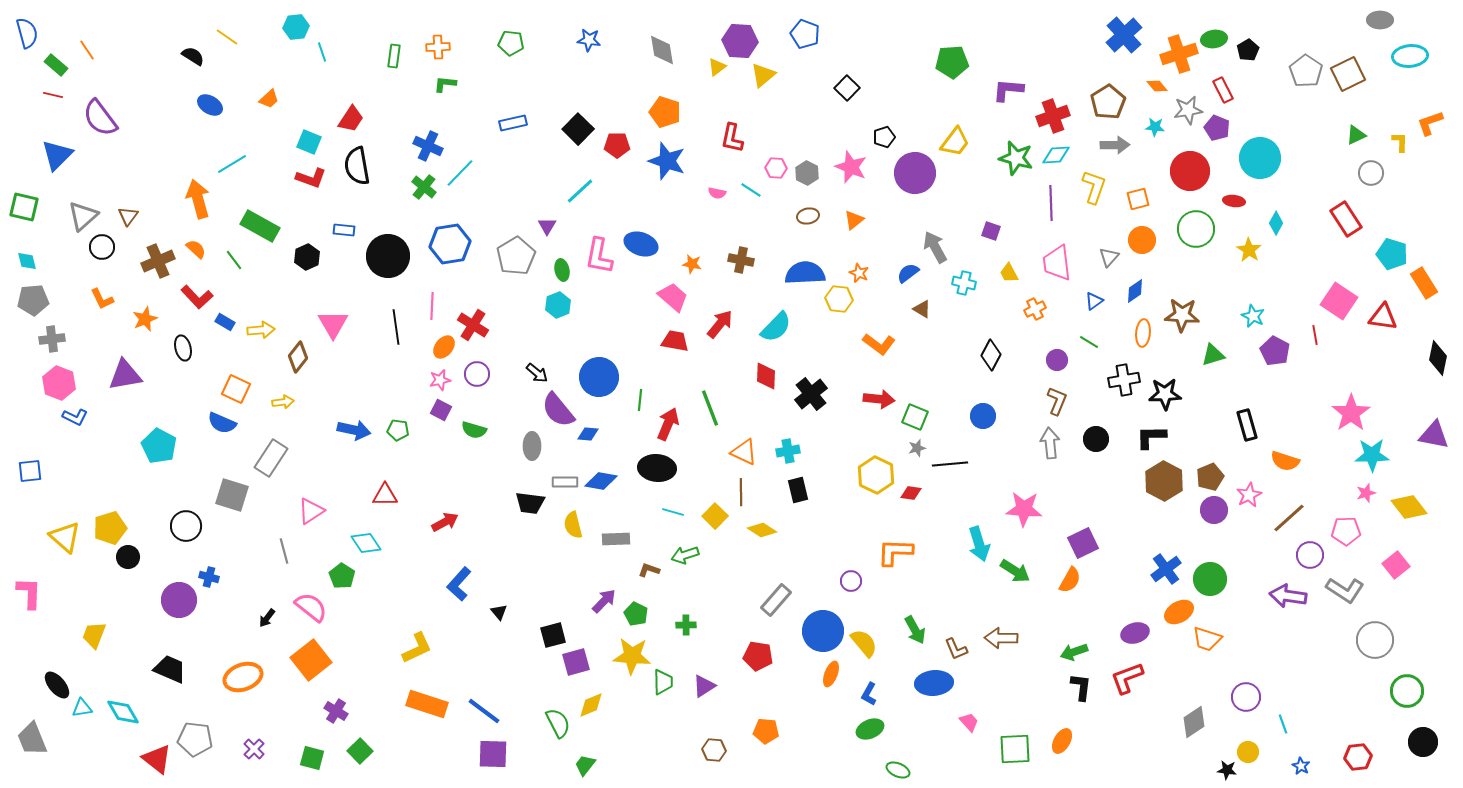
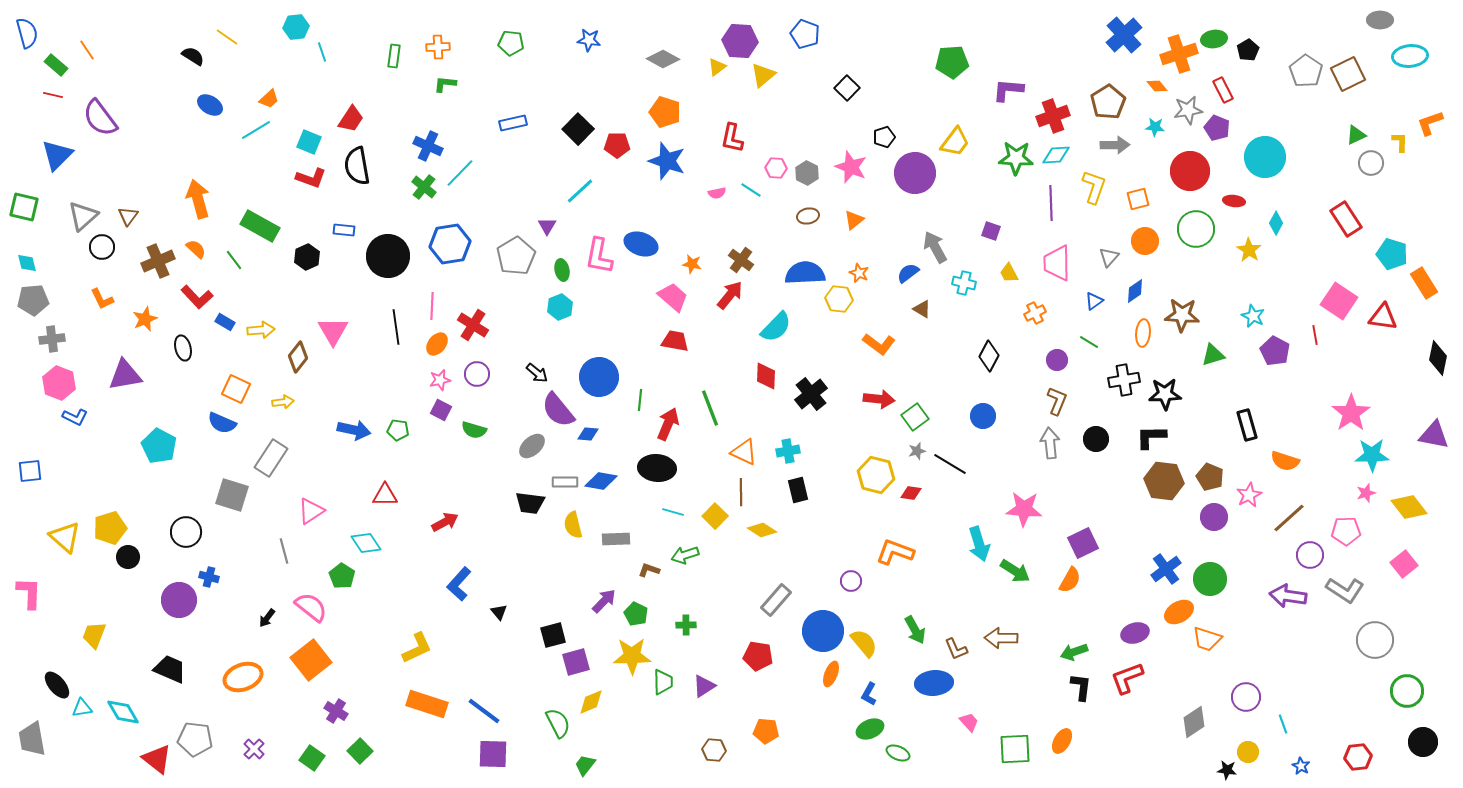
gray diamond at (662, 50): moved 1 px right, 9 px down; rotated 52 degrees counterclockwise
green star at (1016, 158): rotated 12 degrees counterclockwise
cyan circle at (1260, 158): moved 5 px right, 1 px up
cyan line at (232, 164): moved 24 px right, 34 px up
gray circle at (1371, 173): moved 10 px up
pink semicircle at (717, 193): rotated 24 degrees counterclockwise
orange circle at (1142, 240): moved 3 px right, 1 px down
brown cross at (741, 260): rotated 25 degrees clockwise
cyan diamond at (27, 261): moved 2 px down
pink trapezoid at (1057, 263): rotated 6 degrees clockwise
cyan hexagon at (558, 305): moved 2 px right, 2 px down
orange cross at (1035, 309): moved 4 px down
pink triangle at (333, 324): moved 7 px down
red arrow at (720, 324): moved 10 px right, 29 px up
orange ellipse at (444, 347): moved 7 px left, 3 px up
black diamond at (991, 355): moved 2 px left, 1 px down
green square at (915, 417): rotated 32 degrees clockwise
gray ellipse at (532, 446): rotated 48 degrees clockwise
gray star at (917, 448): moved 3 px down
black line at (950, 464): rotated 36 degrees clockwise
yellow hexagon at (876, 475): rotated 12 degrees counterclockwise
brown pentagon at (1210, 477): rotated 28 degrees counterclockwise
brown hexagon at (1164, 481): rotated 21 degrees counterclockwise
purple circle at (1214, 510): moved 7 px down
black circle at (186, 526): moved 6 px down
orange L-shape at (895, 552): rotated 18 degrees clockwise
pink square at (1396, 565): moved 8 px right, 1 px up
yellow star at (632, 656): rotated 6 degrees counterclockwise
yellow diamond at (591, 705): moved 3 px up
gray trapezoid at (32, 739): rotated 12 degrees clockwise
green square at (312, 758): rotated 20 degrees clockwise
green ellipse at (898, 770): moved 17 px up
